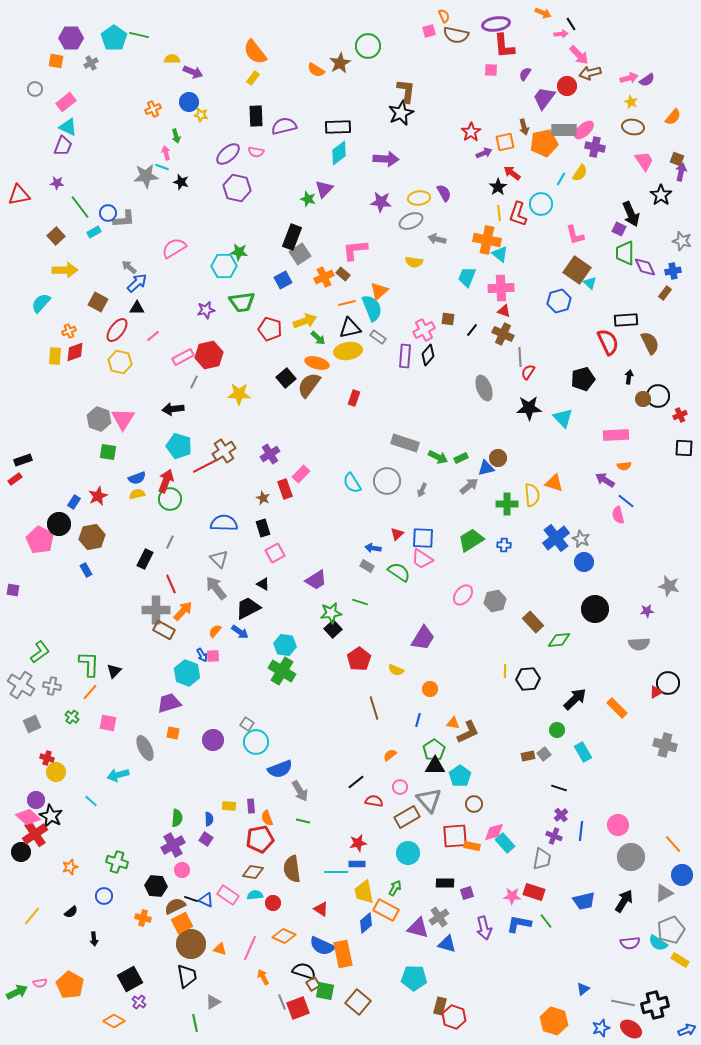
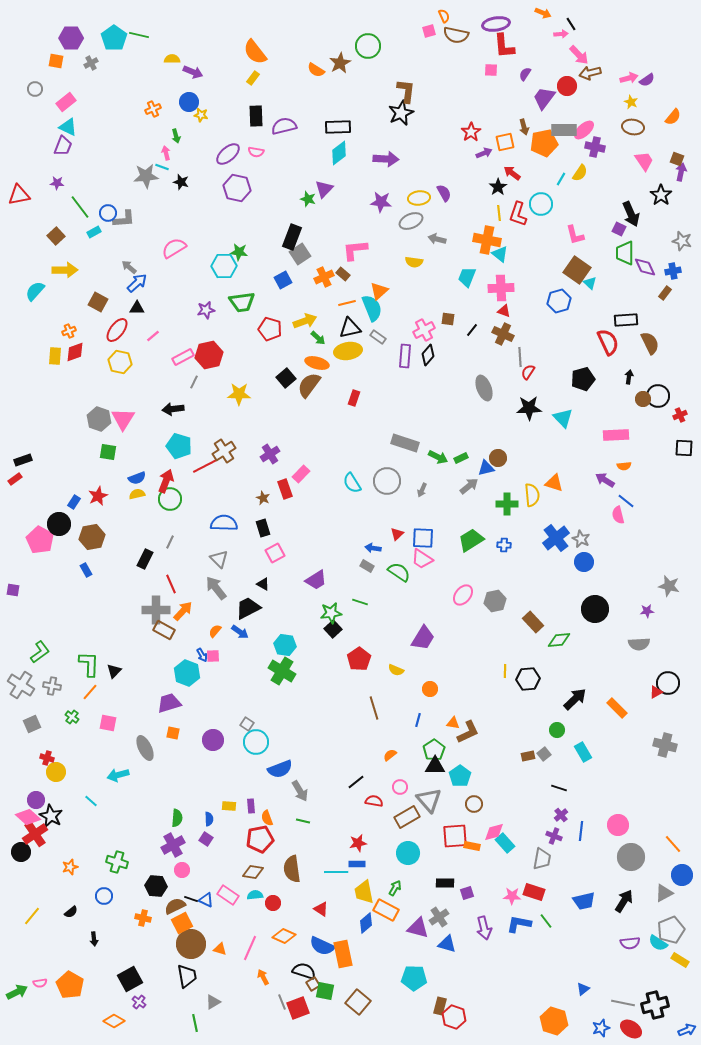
cyan semicircle at (41, 303): moved 6 px left, 12 px up
